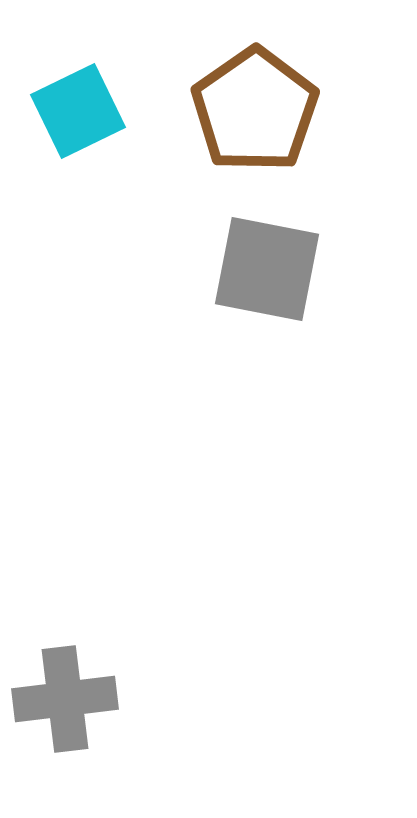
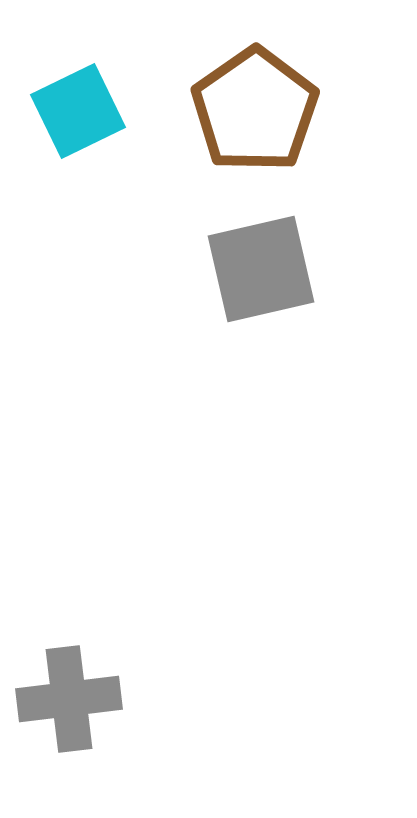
gray square: moved 6 px left; rotated 24 degrees counterclockwise
gray cross: moved 4 px right
